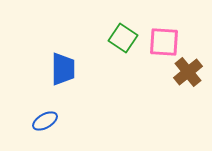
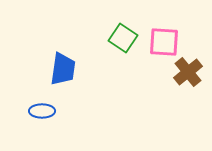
blue trapezoid: rotated 8 degrees clockwise
blue ellipse: moved 3 px left, 10 px up; rotated 30 degrees clockwise
